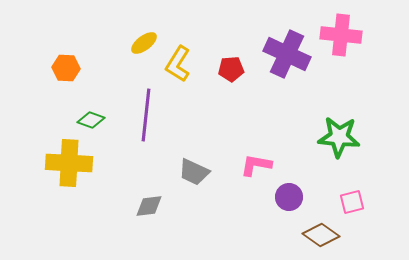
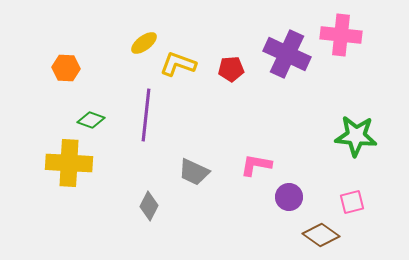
yellow L-shape: rotated 78 degrees clockwise
green star: moved 17 px right, 1 px up
gray diamond: rotated 56 degrees counterclockwise
